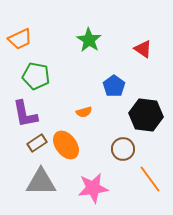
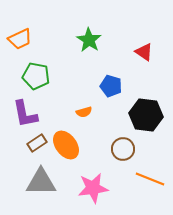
red triangle: moved 1 px right, 3 px down
blue pentagon: moved 3 px left; rotated 20 degrees counterclockwise
orange line: rotated 32 degrees counterclockwise
